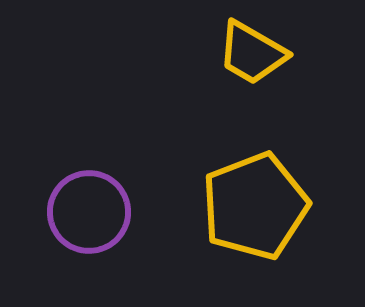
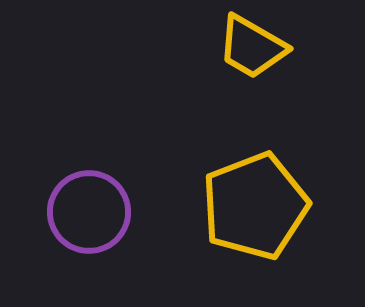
yellow trapezoid: moved 6 px up
